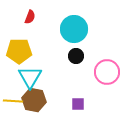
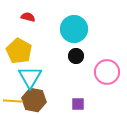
red semicircle: moved 2 px left; rotated 96 degrees counterclockwise
yellow pentagon: rotated 30 degrees clockwise
